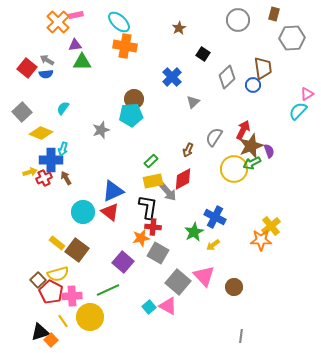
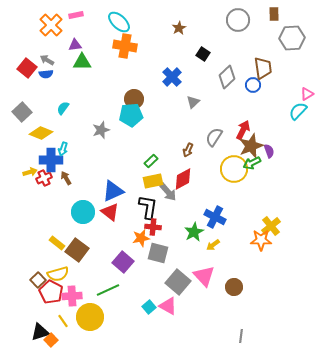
brown rectangle at (274, 14): rotated 16 degrees counterclockwise
orange cross at (58, 22): moved 7 px left, 3 px down
gray square at (158, 253): rotated 15 degrees counterclockwise
